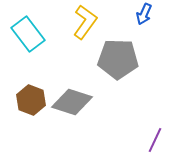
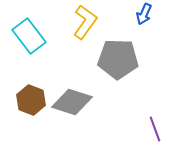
cyan rectangle: moved 1 px right, 2 px down
purple line: moved 11 px up; rotated 45 degrees counterclockwise
